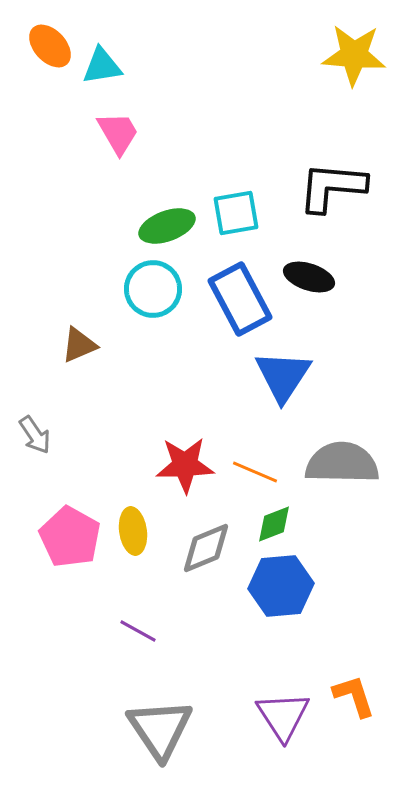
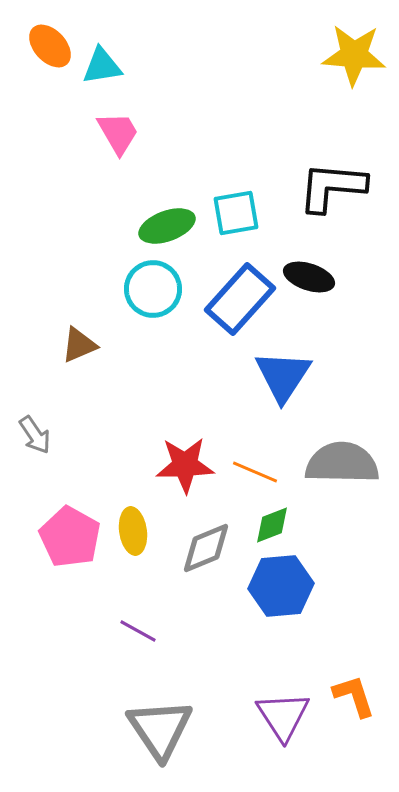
blue rectangle: rotated 70 degrees clockwise
green diamond: moved 2 px left, 1 px down
